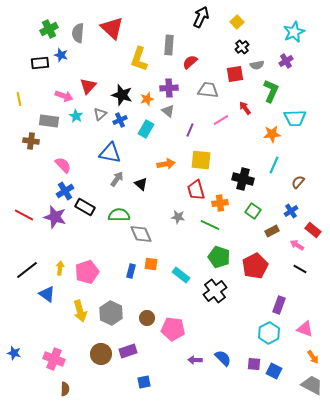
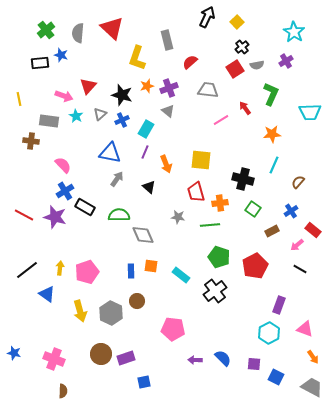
black arrow at (201, 17): moved 6 px right
green cross at (49, 29): moved 3 px left, 1 px down; rotated 12 degrees counterclockwise
cyan star at (294, 32): rotated 15 degrees counterclockwise
gray rectangle at (169, 45): moved 2 px left, 5 px up; rotated 18 degrees counterclockwise
yellow L-shape at (139, 59): moved 2 px left, 1 px up
red square at (235, 74): moved 5 px up; rotated 24 degrees counterclockwise
purple cross at (169, 88): rotated 18 degrees counterclockwise
green L-shape at (271, 91): moved 3 px down
orange star at (147, 99): moved 13 px up
cyan trapezoid at (295, 118): moved 15 px right, 6 px up
blue cross at (120, 120): moved 2 px right
purple line at (190, 130): moved 45 px left, 22 px down
orange arrow at (166, 164): rotated 78 degrees clockwise
black triangle at (141, 184): moved 8 px right, 3 px down
red trapezoid at (196, 190): moved 2 px down
green square at (253, 211): moved 2 px up
green line at (210, 225): rotated 30 degrees counterclockwise
gray diamond at (141, 234): moved 2 px right, 1 px down
pink arrow at (297, 245): rotated 72 degrees counterclockwise
orange square at (151, 264): moved 2 px down
blue rectangle at (131, 271): rotated 16 degrees counterclockwise
brown circle at (147, 318): moved 10 px left, 17 px up
purple rectangle at (128, 351): moved 2 px left, 7 px down
blue square at (274, 371): moved 2 px right, 6 px down
gray trapezoid at (312, 385): moved 2 px down
brown semicircle at (65, 389): moved 2 px left, 2 px down
